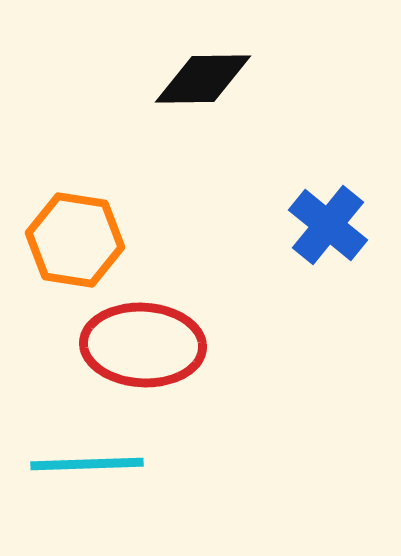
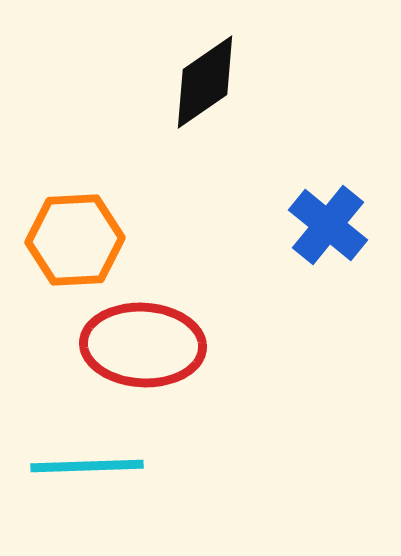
black diamond: moved 2 px right, 3 px down; rotated 34 degrees counterclockwise
orange hexagon: rotated 12 degrees counterclockwise
cyan line: moved 2 px down
